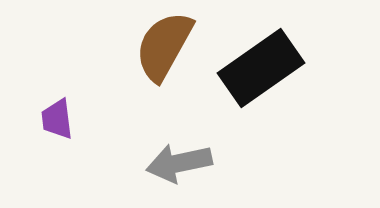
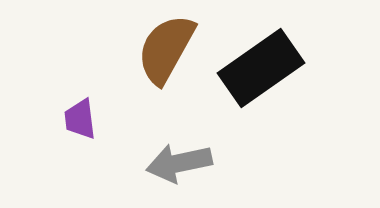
brown semicircle: moved 2 px right, 3 px down
purple trapezoid: moved 23 px right
